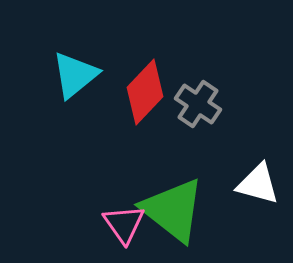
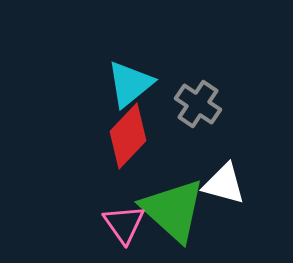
cyan triangle: moved 55 px right, 9 px down
red diamond: moved 17 px left, 44 px down
white triangle: moved 34 px left
green triangle: rotated 4 degrees clockwise
